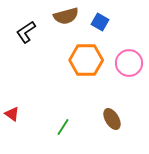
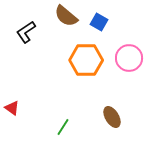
brown semicircle: rotated 55 degrees clockwise
blue square: moved 1 px left
pink circle: moved 5 px up
red triangle: moved 6 px up
brown ellipse: moved 2 px up
